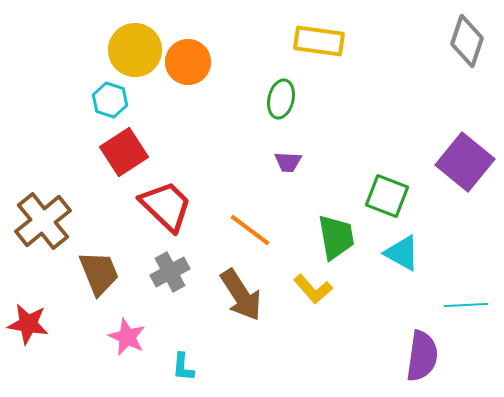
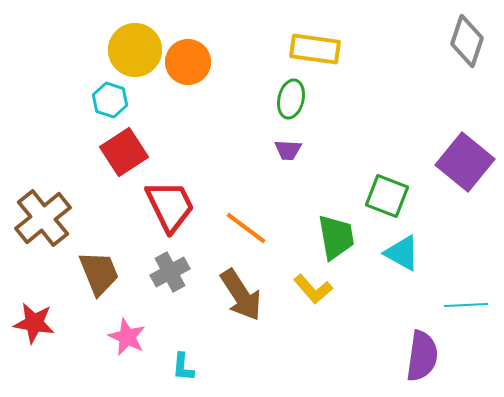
yellow rectangle: moved 4 px left, 8 px down
green ellipse: moved 10 px right
purple trapezoid: moved 12 px up
red trapezoid: moved 4 px right; rotated 20 degrees clockwise
brown cross: moved 3 px up
orange line: moved 4 px left, 2 px up
red star: moved 6 px right, 1 px up
